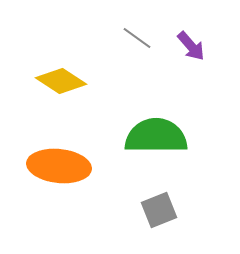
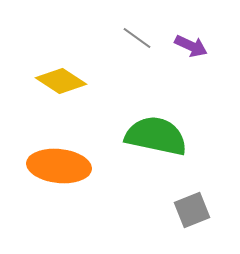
purple arrow: rotated 24 degrees counterclockwise
green semicircle: rotated 12 degrees clockwise
gray square: moved 33 px right
